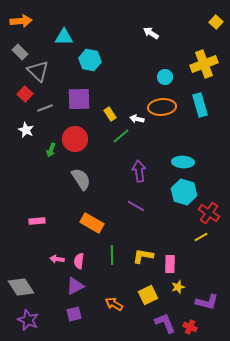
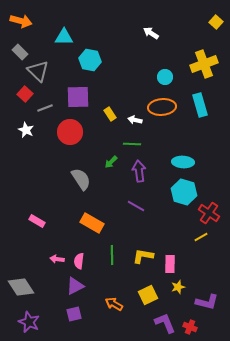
orange arrow at (21, 21): rotated 20 degrees clockwise
purple square at (79, 99): moved 1 px left, 2 px up
white arrow at (137, 119): moved 2 px left, 1 px down
green line at (121, 136): moved 11 px right, 8 px down; rotated 42 degrees clockwise
red circle at (75, 139): moved 5 px left, 7 px up
green arrow at (51, 150): moved 60 px right, 12 px down; rotated 24 degrees clockwise
pink rectangle at (37, 221): rotated 35 degrees clockwise
purple star at (28, 320): moved 1 px right, 2 px down
